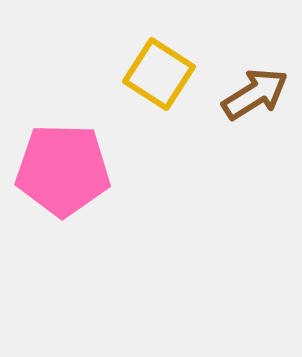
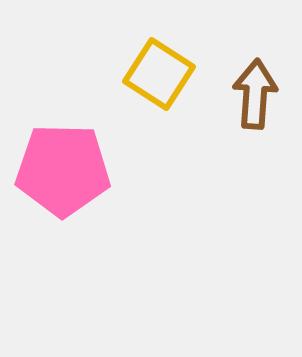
brown arrow: rotated 54 degrees counterclockwise
